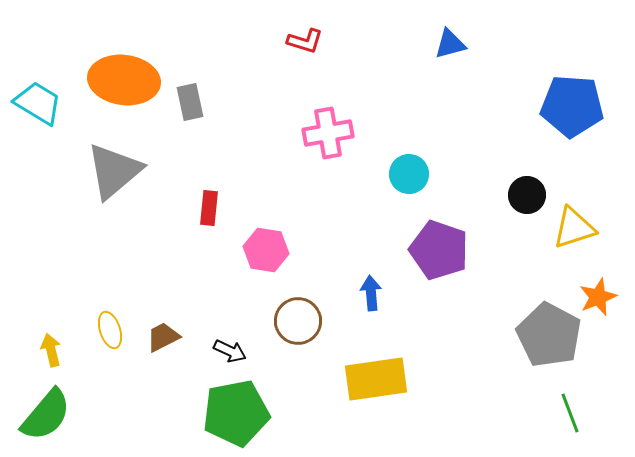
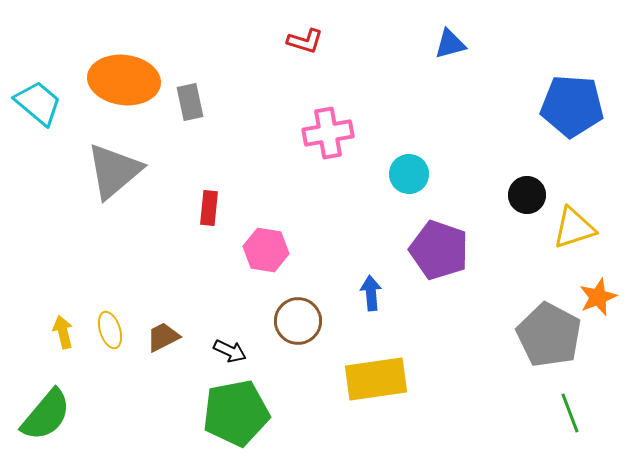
cyan trapezoid: rotated 9 degrees clockwise
yellow arrow: moved 12 px right, 18 px up
